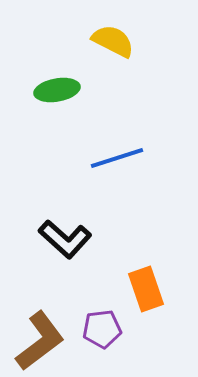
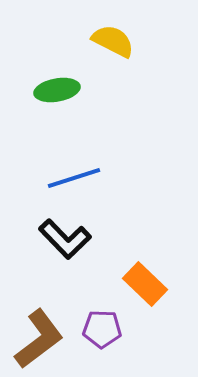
blue line: moved 43 px left, 20 px down
black L-shape: rotated 4 degrees clockwise
orange rectangle: moved 1 px left, 5 px up; rotated 27 degrees counterclockwise
purple pentagon: rotated 9 degrees clockwise
brown L-shape: moved 1 px left, 2 px up
